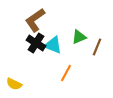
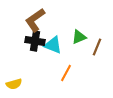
black cross: moved 1 px left, 2 px up; rotated 24 degrees counterclockwise
yellow semicircle: rotated 42 degrees counterclockwise
